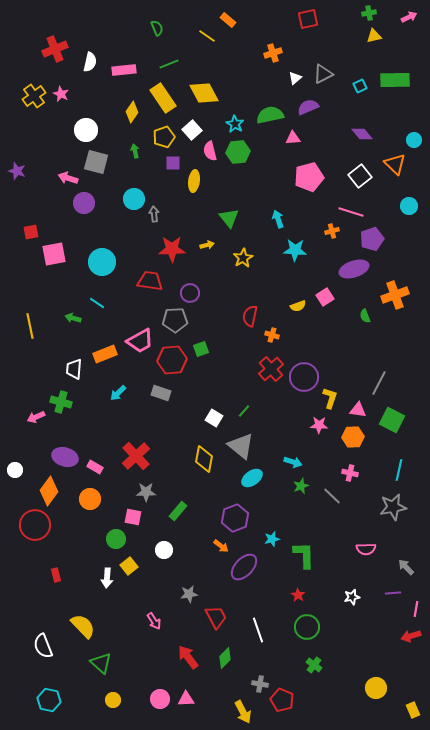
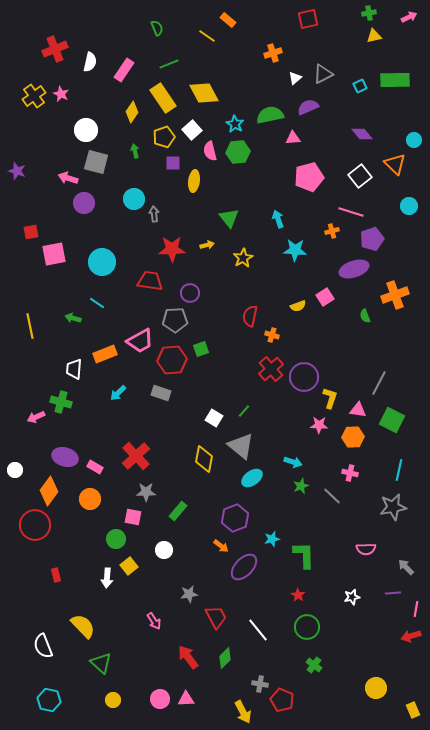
pink rectangle at (124, 70): rotated 50 degrees counterclockwise
white line at (258, 630): rotated 20 degrees counterclockwise
